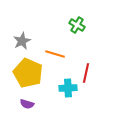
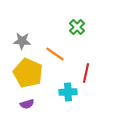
green cross: moved 2 px down; rotated 14 degrees clockwise
gray star: rotated 30 degrees clockwise
orange line: rotated 18 degrees clockwise
cyan cross: moved 4 px down
purple semicircle: rotated 32 degrees counterclockwise
